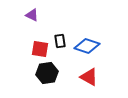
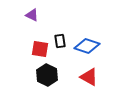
black hexagon: moved 2 px down; rotated 25 degrees counterclockwise
